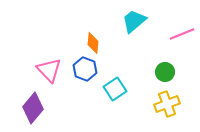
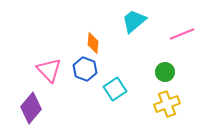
purple diamond: moved 2 px left
